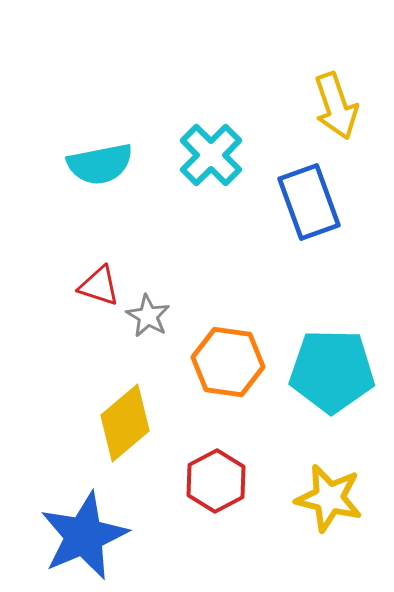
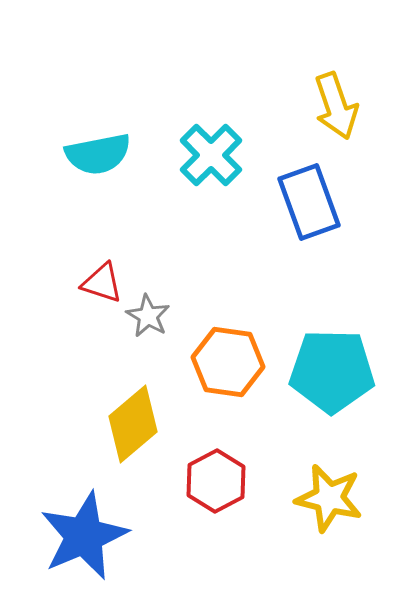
cyan semicircle: moved 2 px left, 10 px up
red triangle: moved 3 px right, 3 px up
yellow diamond: moved 8 px right, 1 px down
